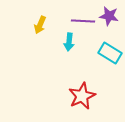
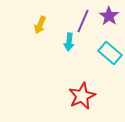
purple star: rotated 24 degrees clockwise
purple line: rotated 70 degrees counterclockwise
cyan rectangle: rotated 10 degrees clockwise
